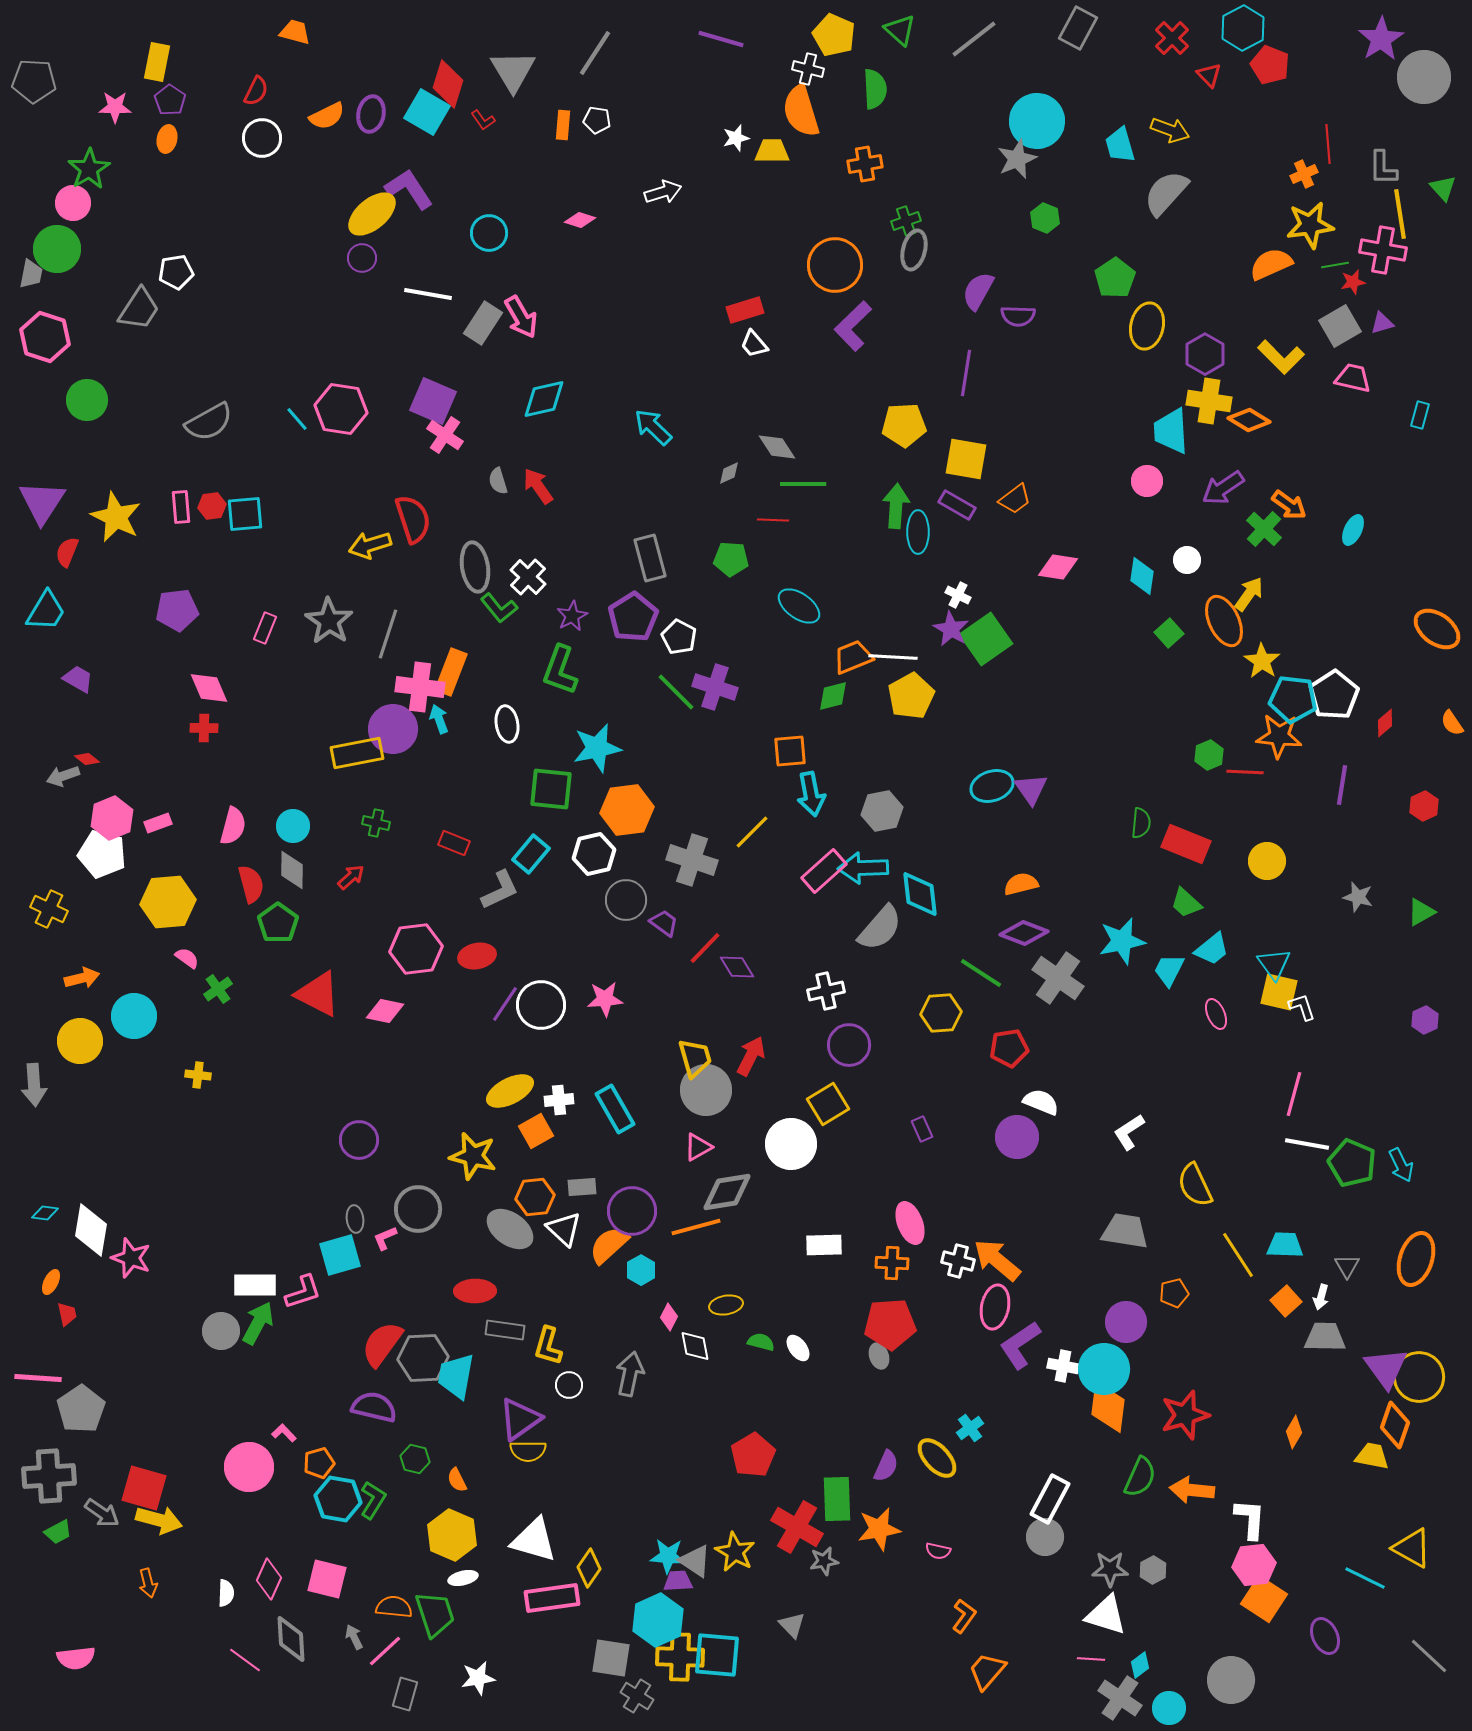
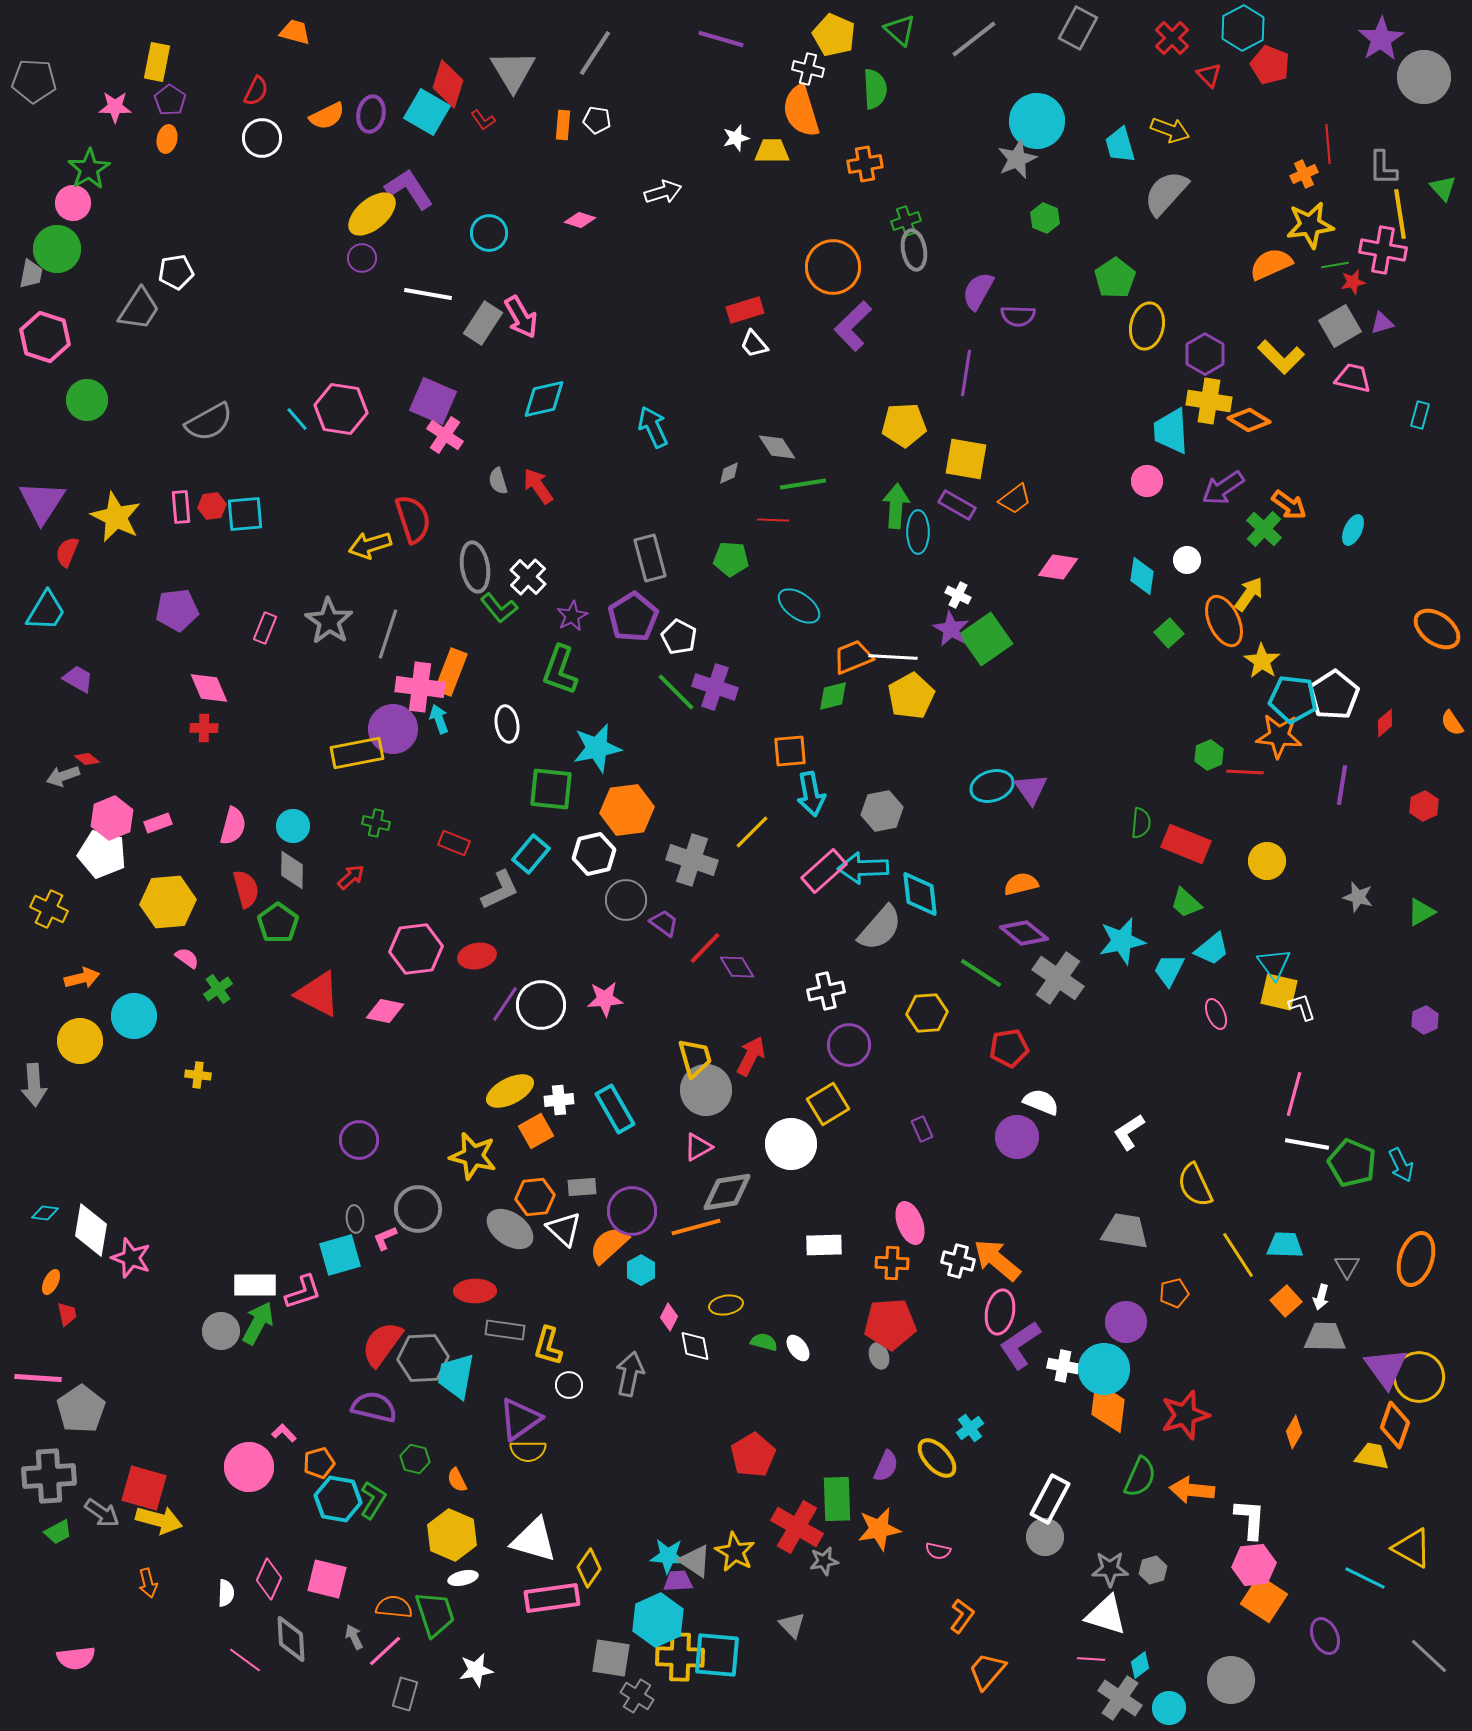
gray ellipse at (914, 250): rotated 24 degrees counterclockwise
orange circle at (835, 265): moved 2 px left, 2 px down
cyan arrow at (653, 427): rotated 21 degrees clockwise
green line at (803, 484): rotated 9 degrees counterclockwise
red semicircle at (251, 884): moved 5 px left, 5 px down
purple diamond at (1024, 933): rotated 18 degrees clockwise
yellow hexagon at (941, 1013): moved 14 px left
pink ellipse at (995, 1307): moved 5 px right, 5 px down
green semicircle at (761, 1342): moved 3 px right
gray hexagon at (1153, 1570): rotated 12 degrees clockwise
orange L-shape at (964, 1616): moved 2 px left
white star at (478, 1678): moved 2 px left, 8 px up
